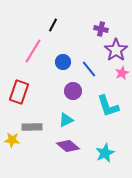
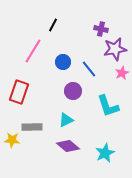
purple star: moved 1 px left, 1 px up; rotated 25 degrees clockwise
